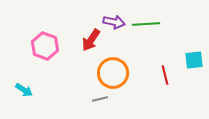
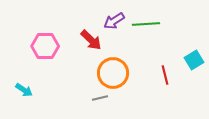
purple arrow: moved 1 px up; rotated 135 degrees clockwise
red arrow: rotated 80 degrees counterclockwise
pink hexagon: rotated 20 degrees counterclockwise
cyan square: rotated 24 degrees counterclockwise
gray line: moved 1 px up
